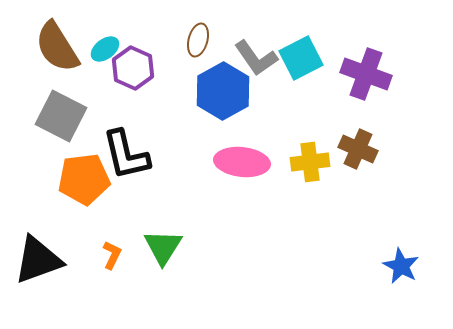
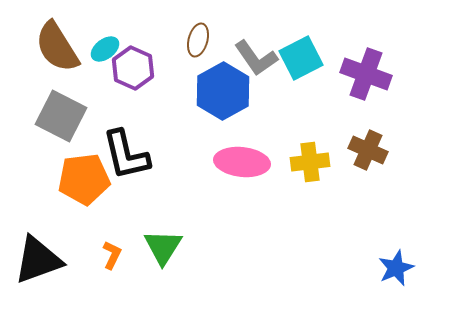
brown cross: moved 10 px right, 1 px down
blue star: moved 5 px left, 2 px down; rotated 21 degrees clockwise
